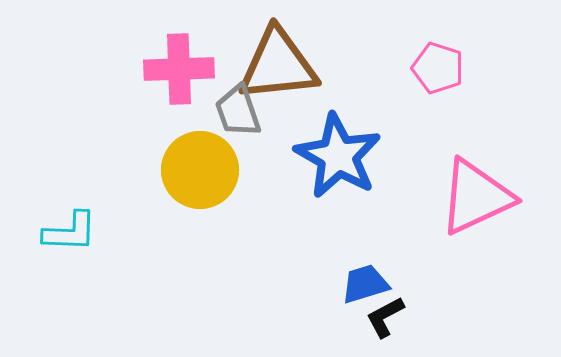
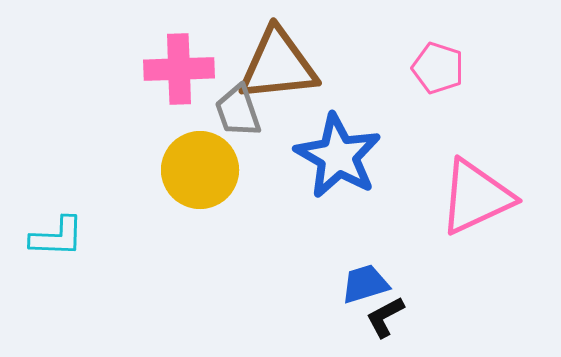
cyan L-shape: moved 13 px left, 5 px down
